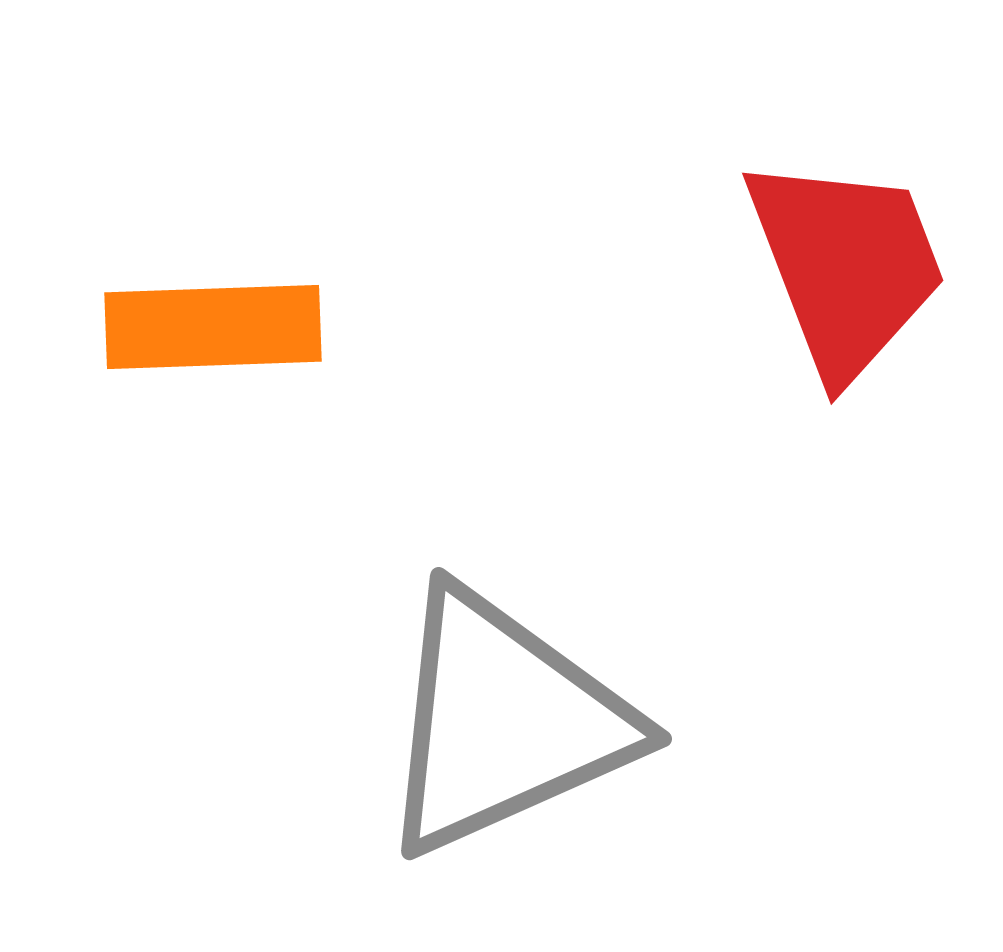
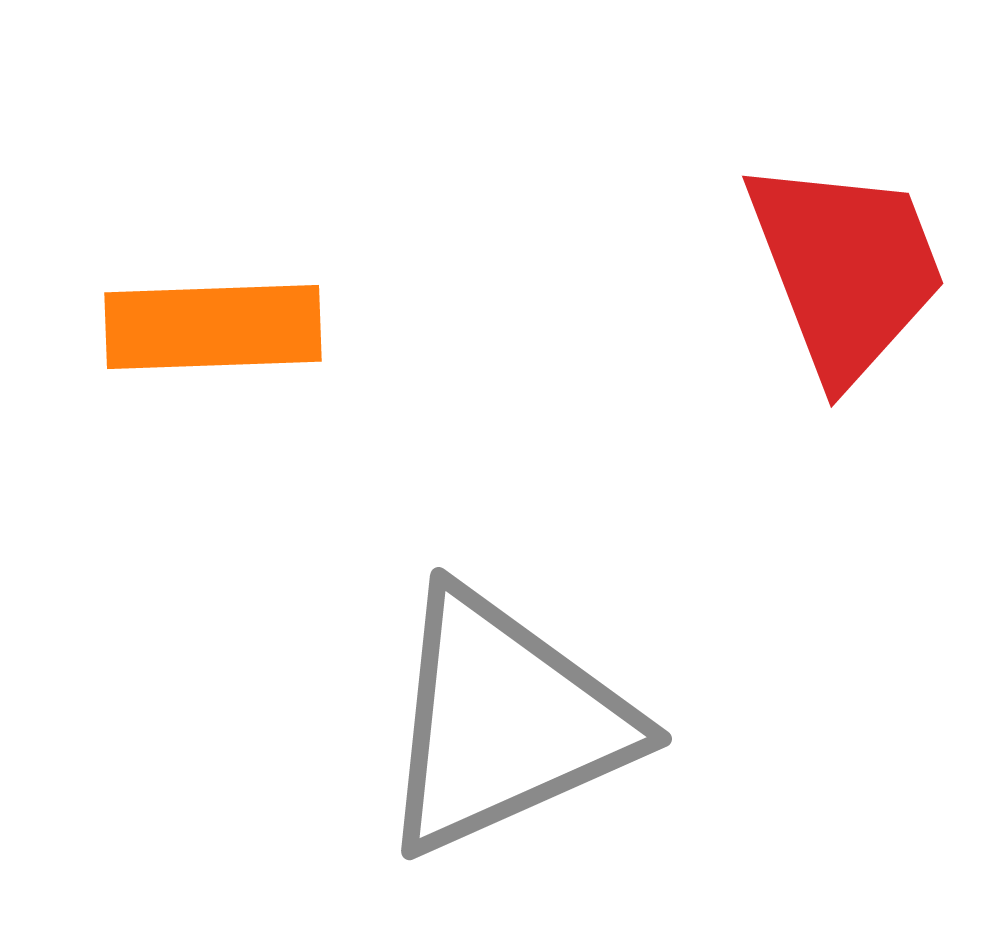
red trapezoid: moved 3 px down
